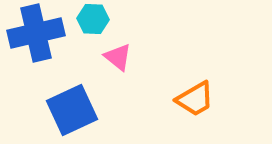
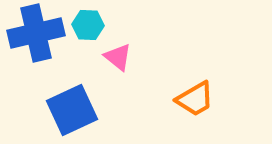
cyan hexagon: moved 5 px left, 6 px down
